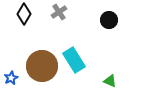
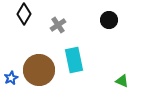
gray cross: moved 1 px left, 13 px down
cyan rectangle: rotated 20 degrees clockwise
brown circle: moved 3 px left, 4 px down
green triangle: moved 12 px right
